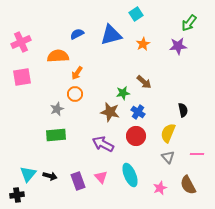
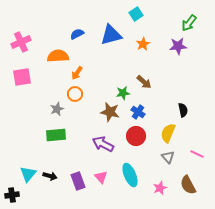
pink line: rotated 24 degrees clockwise
black cross: moved 5 px left
